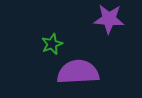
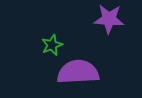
green star: moved 1 px down
